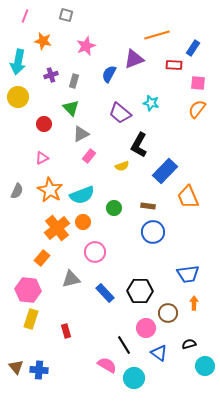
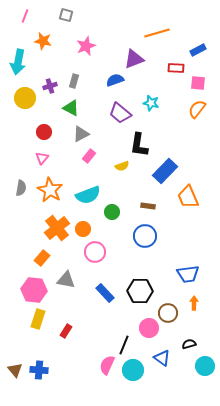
orange line at (157, 35): moved 2 px up
blue rectangle at (193, 48): moved 5 px right, 2 px down; rotated 28 degrees clockwise
red rectangle at (174, 65): moved 2 px right, 3 px down
blue semicircle at (109, 74): moved 6 px right, 6 px down; rotated 42 degrees clockwise
purple cross at (51, 75): moved 1 px left, 11 px down
yellow circle at (18, 97): moved 7 px right, 1 px down
green triangle at (71, 108): rotated 18 degrees counterclockwise
red circle at (44, 124): moved 8 px down
black L-shape at (139, 145): rotated 20 degrees counterclockwise
pink triangle at (42, 158): rotated 24 degrees counterclockwise
gray semicircle at (17, 191): moved 4 px right, 3 px up; rotated 14 degrees counterclockwise
cyan semicircle at (82, 195): moved 6 px right
green circle at (114, 208): moved 2 px left, 4 px down
orange circle at (83, 222): moved 7 px down
blue circle at (153, 232): moved 8 px left, 4 px down
gray triangle at (71, 279): moved 5 px left, 1 px down; rotated 24 degrees clockwise
pink hexagon at (28, 290): moved 6 px right
yellow rectangle at (31, 319): moved 7 px right
pink circle at (146, 328): moved 3 px right
red rectangle at (66, 331): rotated 48 degrees clockwise
black line at (124, 345): rotated 54 degrees clockwise
blue triangle at (159, 353): moved 3 px right, 5 px down
pink semicircle at (107, 365): rotated 96 degrees counterclockwise
brown triangle at (16, 367): moved 1 px left, 3 px down
cyan circle at (134, 378): moved 1 px left, 8 px up
